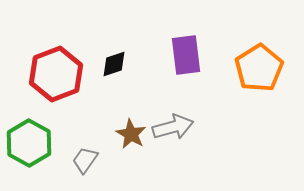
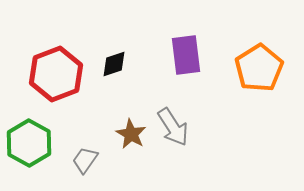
gray arrow: rotated 72 degrees clockwise
